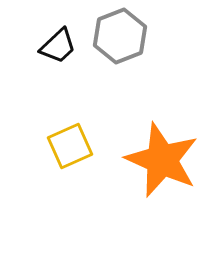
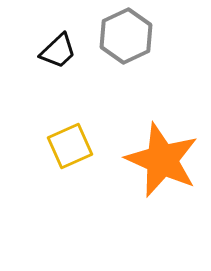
gray hexagon: moved 6 px right; rotated 4 degrees counterclockwise
black trapezoid: moved 5 px down
